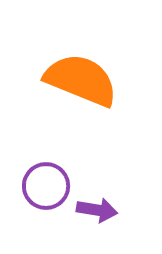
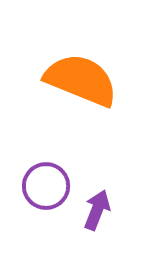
purple arrow: rotated 78 degrees counterclockwise
